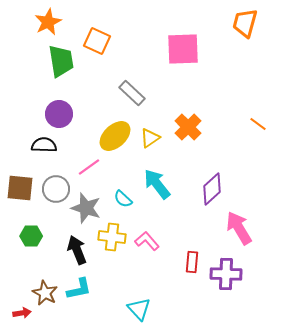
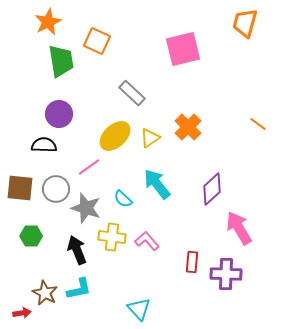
pink square: rotated 12 degrees counterclockwise
